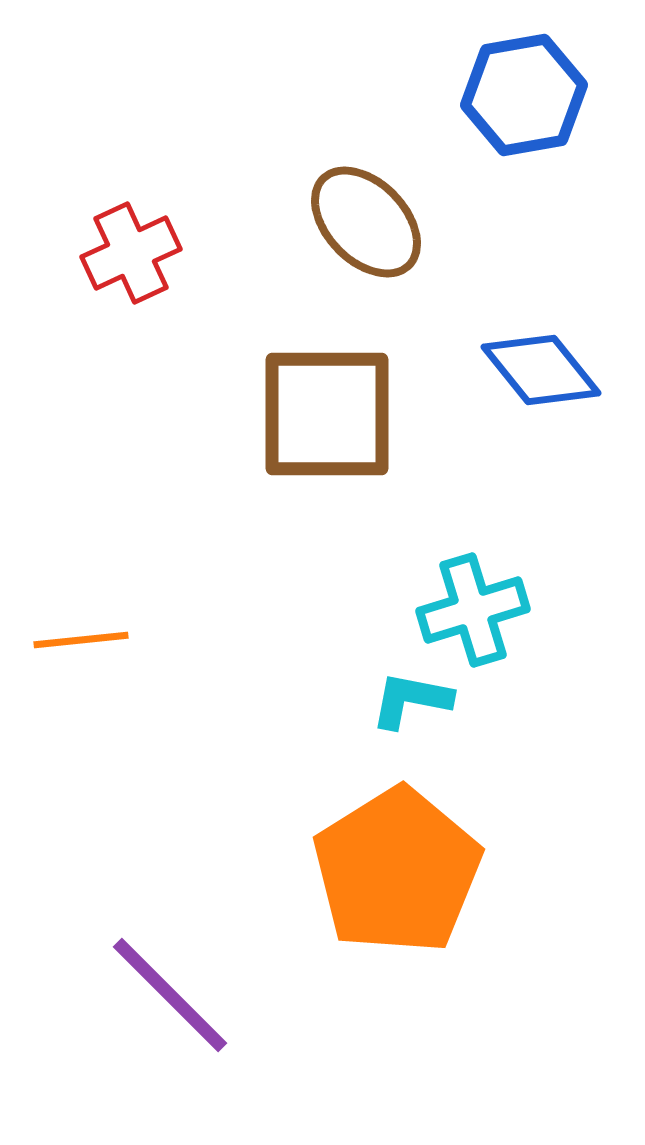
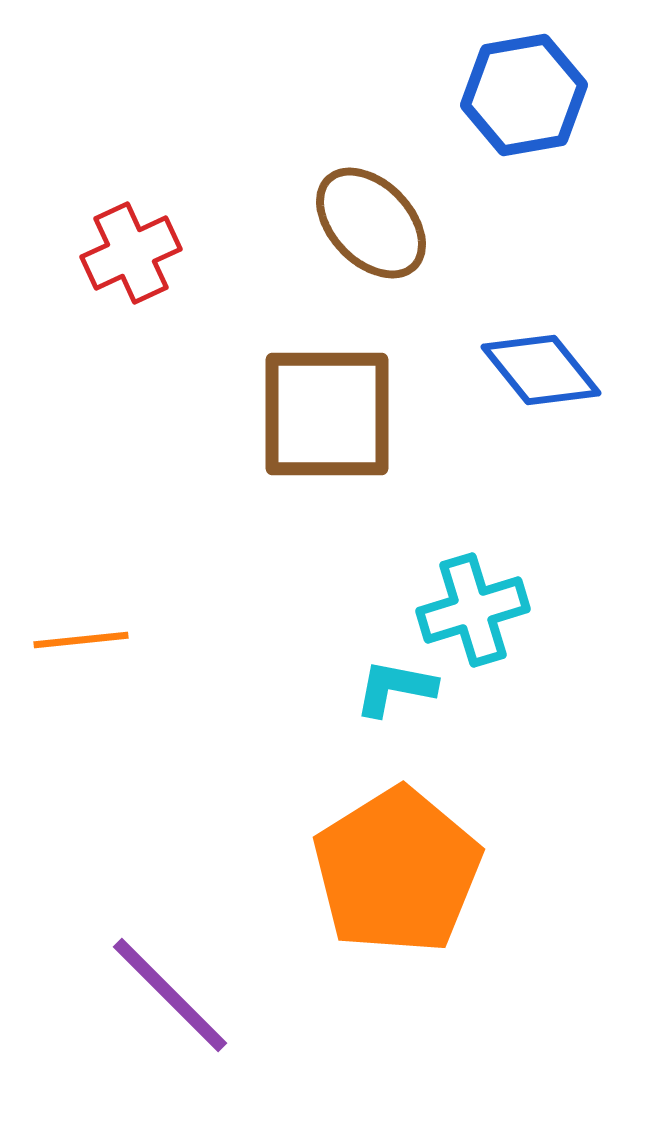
brown ellipse: moved 5 px right, 1 px down
cyan L-shape: moved 16 px left, 12 px up
